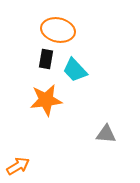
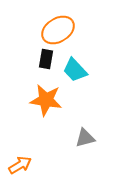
orange ellipse: rotated 44 degrees counterclockwise
orange star: rotated 16 degrees clockwise
gray triangle: moved 21 px left, 4 px down; rotated 20 degrees counterclockwise
orange arrow: moved 2 px right, 1 px up
